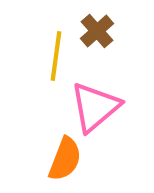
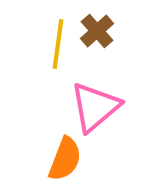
yellow line: moved 2 px right, 12 px up
